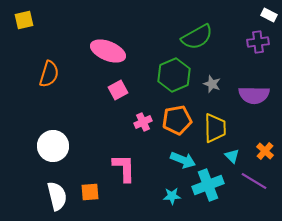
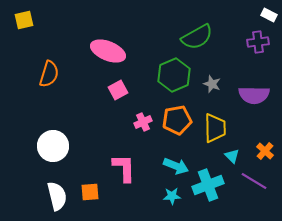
cyan arrow: moved 7 px left, 6 px down
